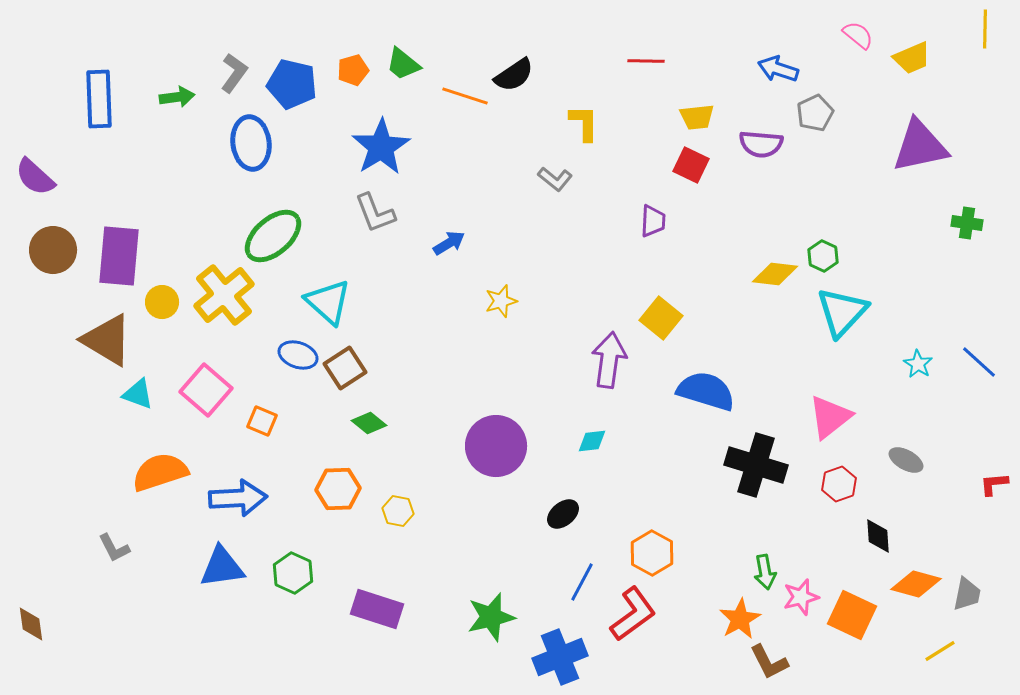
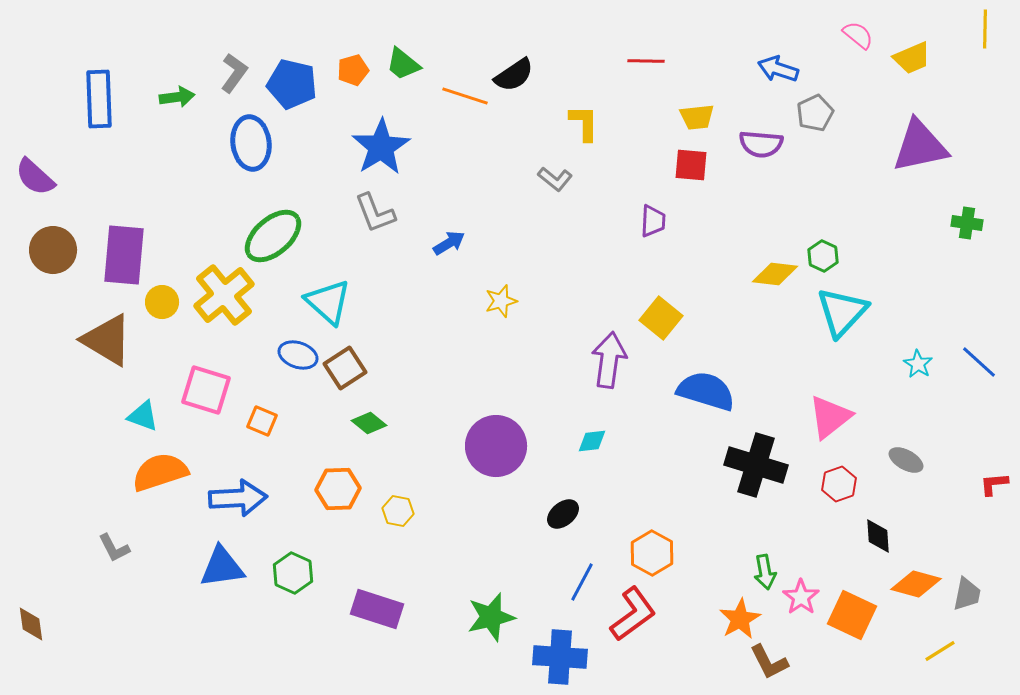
red square at (691, 165): rotated 21 degrees counterclockwise
purple rectangle at (119, 256): moved 5 px right, 1 px up
pink square at (206, 390): rotated 24 degrees counterclockwise
cyan triangle at (138, 394): moved 5 px right, 22 px down
pink star at (801, 597): rotated 21 degrees counterclockwise
blue cross at (560, 657): rotated 26 degrees clockwise
